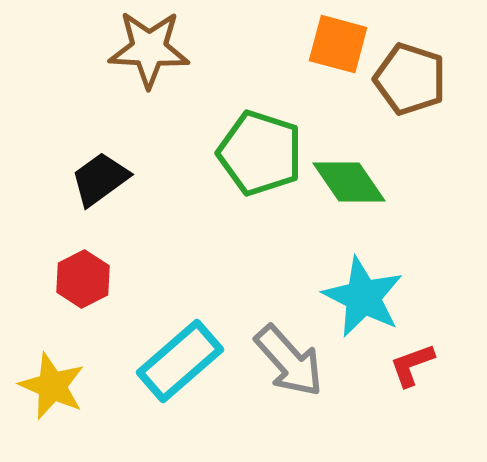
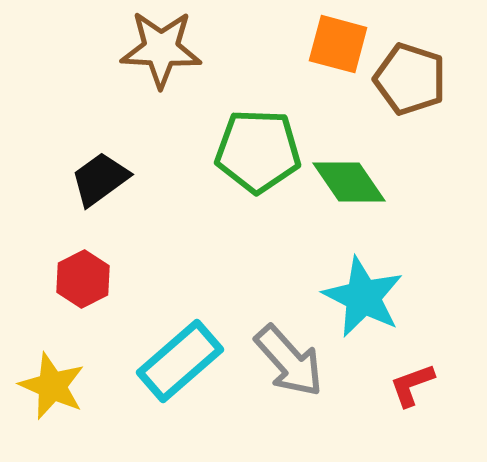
brown star: moved 12 px right
green pentagon: moved 2 px left, 2 px up; rotated 16 degrees counterclockwise
red L-shape: moved 20 px down
